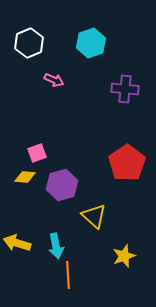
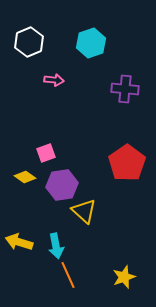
white hexagon: moved 1 px up
pink arrow: rotated 18 degrees counterclockwise
pink square: moved 9 px right
yellow diamond: rotated 30 degrees clockwise
purple hexagon: rotated 8 degrees clockwise
yellow triangle: moved 10 px left, 5 px up
yellow arrow: moved 2 px right, 1 px up
yellow star: moved 21 px down
orange line: rotated 20 degrees counterclockwise
